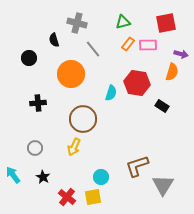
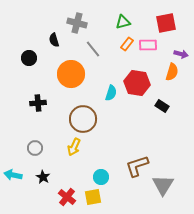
orange rectangle: moved 1 px left
cyan arrow: rotated 42 degrees counterclockwise
